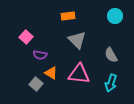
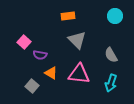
pink square: moved 2 px left, 5 px down
gray square: moved 4 px left, 2 px down
